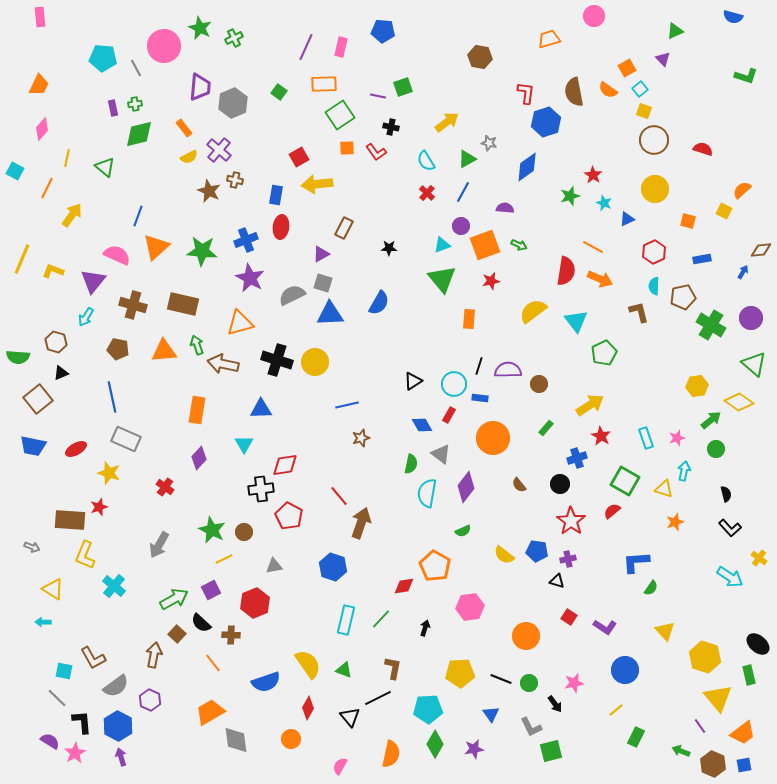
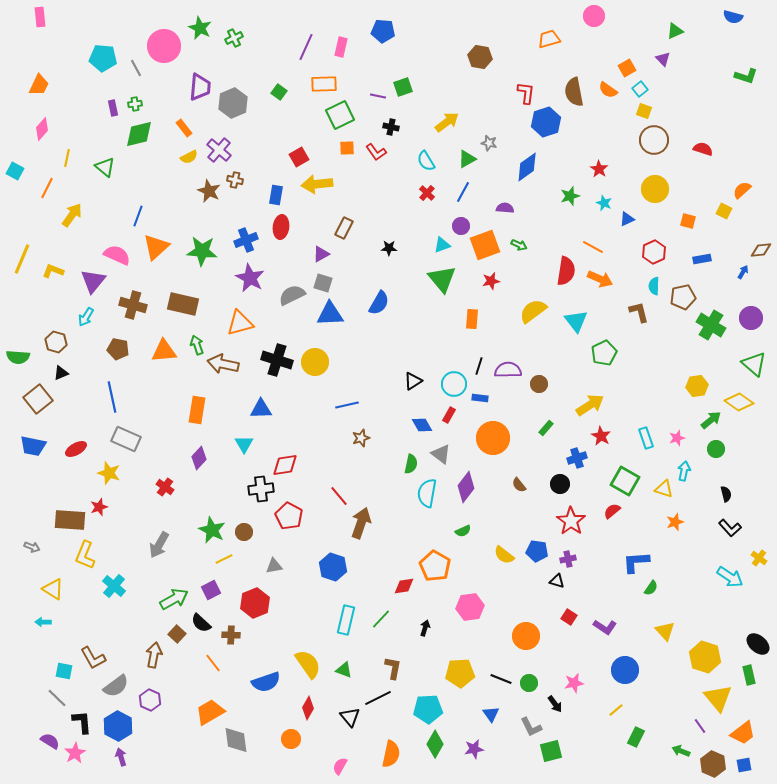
green square at (340, 115): rotated 8 degrees clockwise
red star at (593, 175): moved 6 px right, 6 px up
orange rectangle at (469, 319): moved 3 px right
